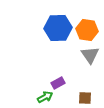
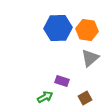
gray triangle: moved 3 px down; rotated 24 degrees clockwise
purple rectangle: moved 4 px right, 2 px up; rotated 48 degrees clockwise
brown square: rotated 32 degrees counterclockwise
